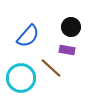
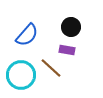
blue semicircle: moved 1 px left, 1 px up
cyan circle: moved 3 px up
